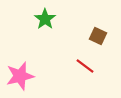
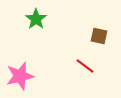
green star: moved 9 px left
brown square: moved 1 px right; rotated 12 degrees counterclockwise
